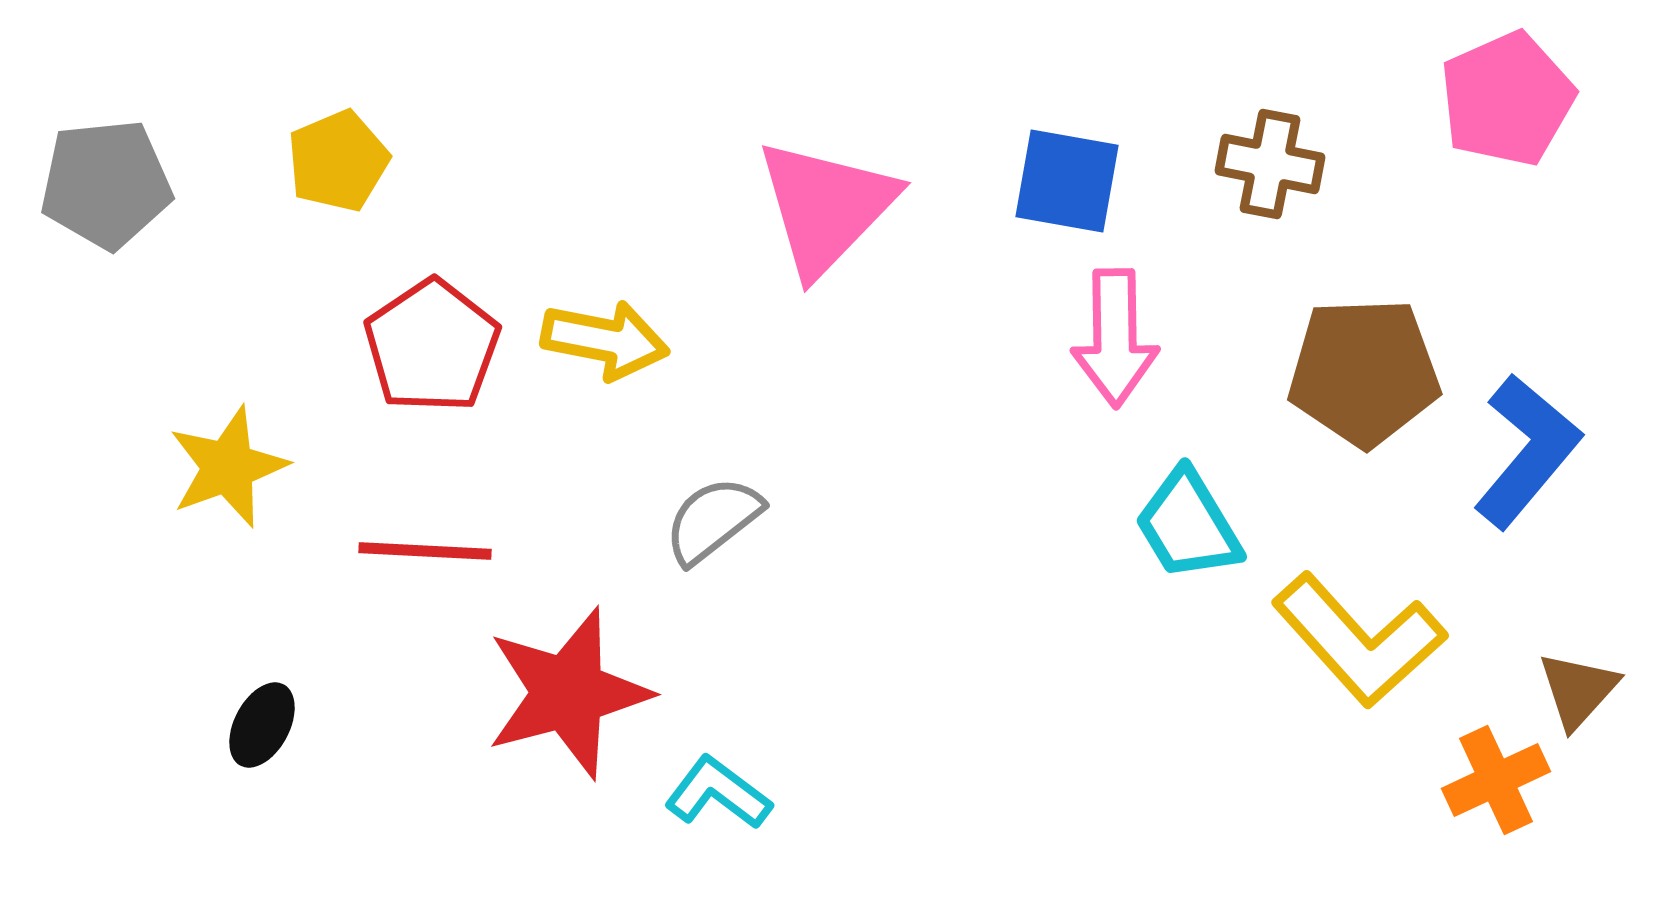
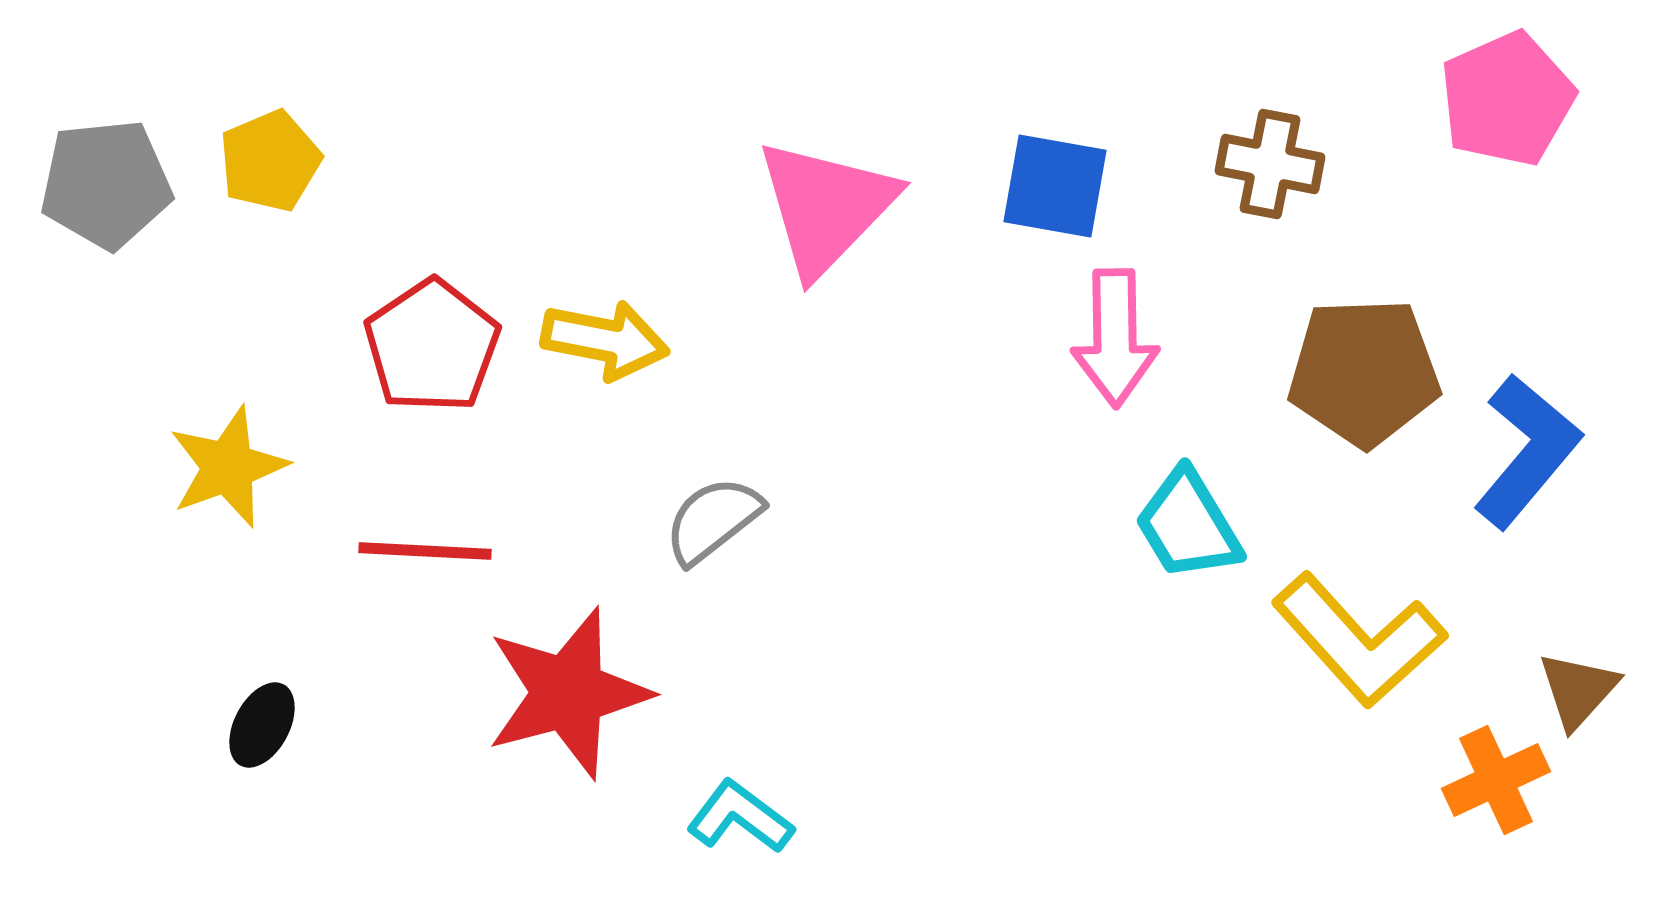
yellow pentagon: moved 68 px left
blue square: moved 12 px left, 5 px down
cyan L-shape: moved 22 px right, 24 px down
